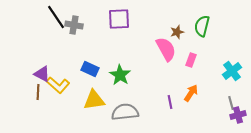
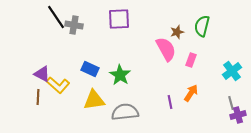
brown line: moved 5 px down
